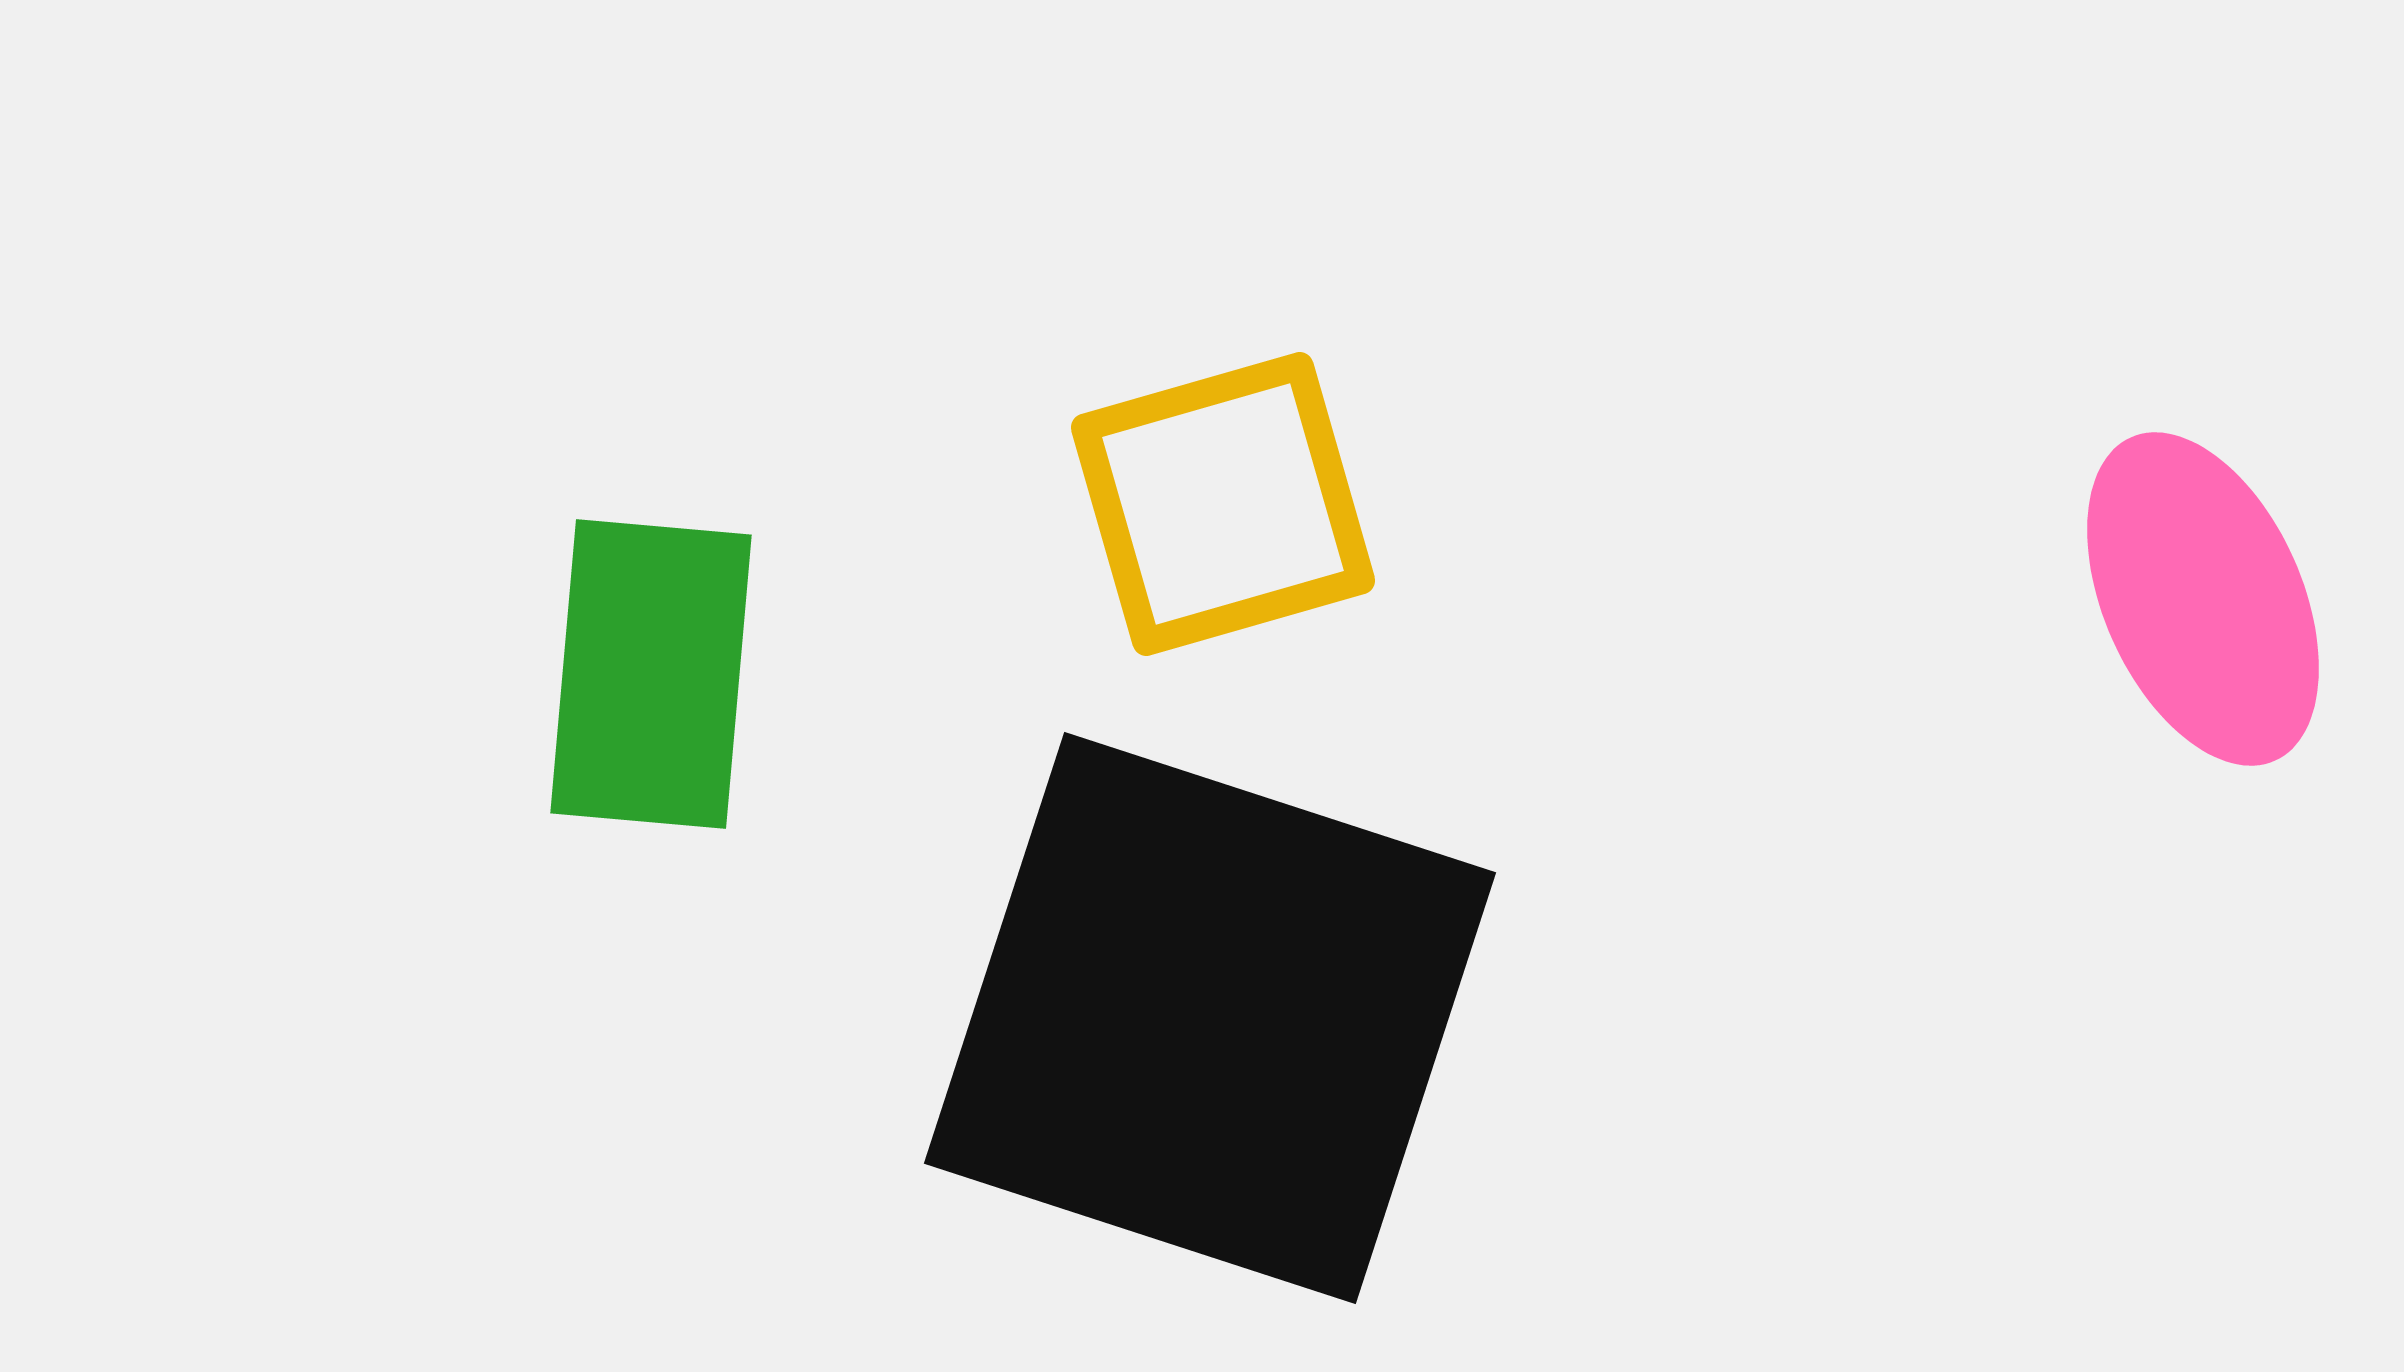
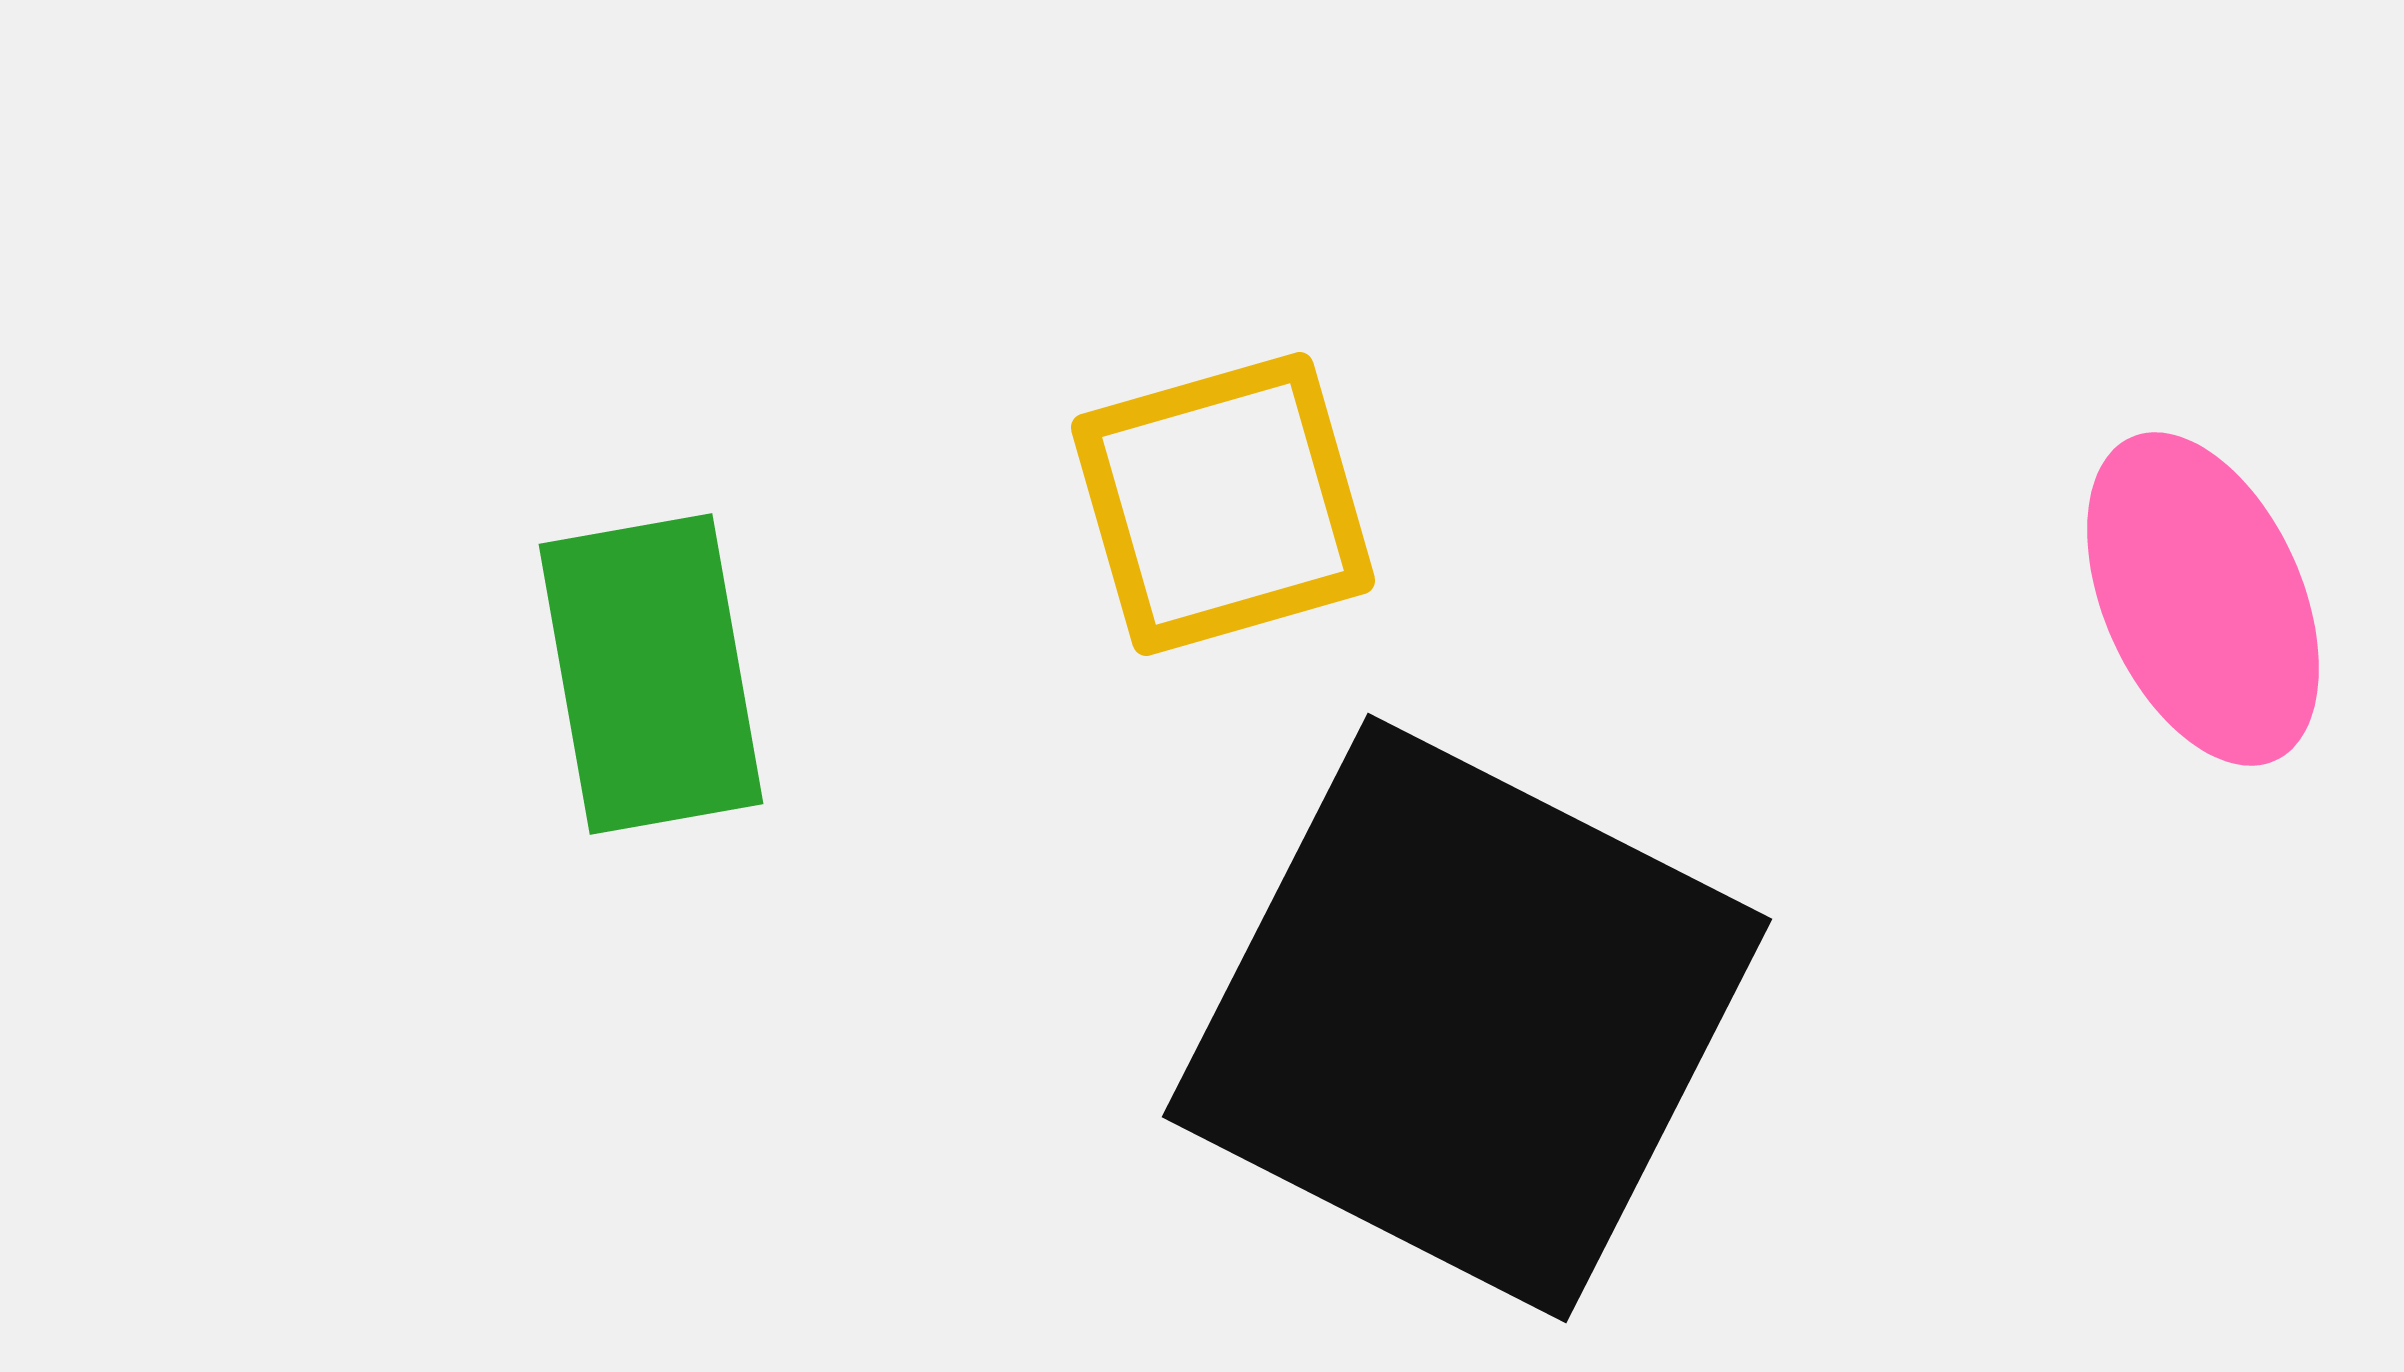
green rectangle: rotated 15 degrees counterclockwise
black square: moved 257 px right; rotated 9 degrees clockwise
